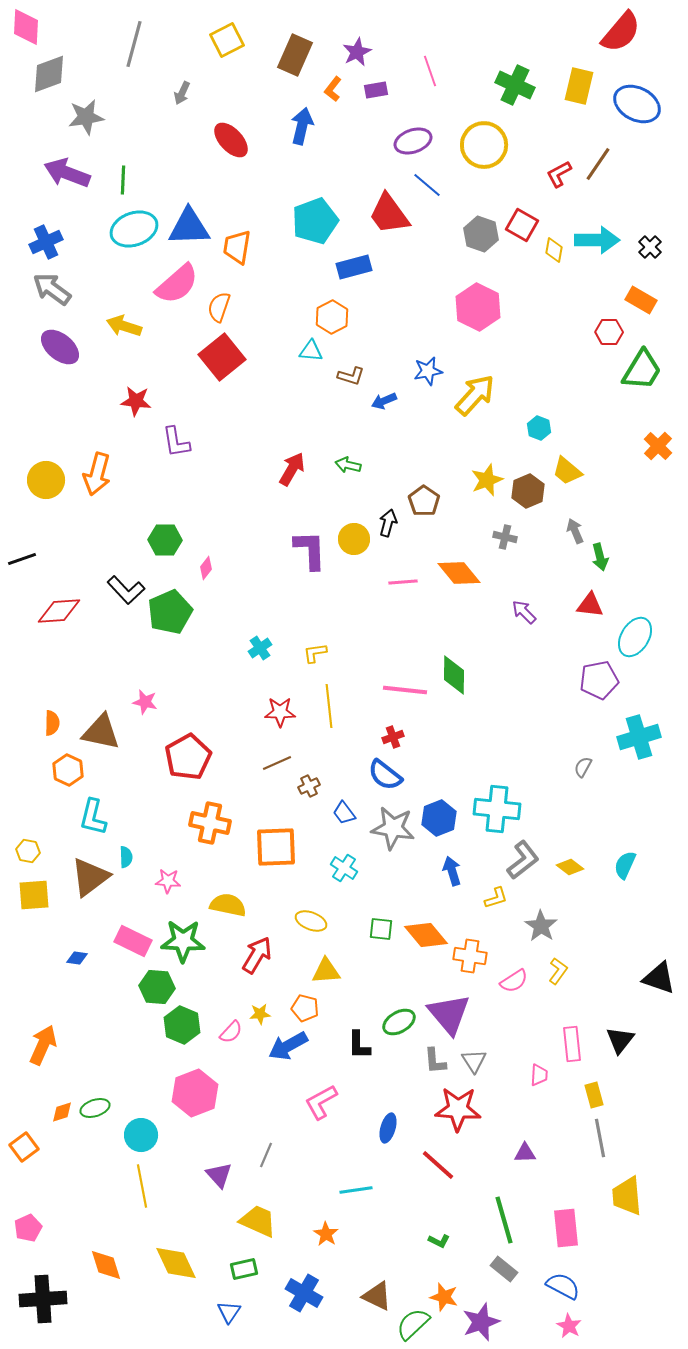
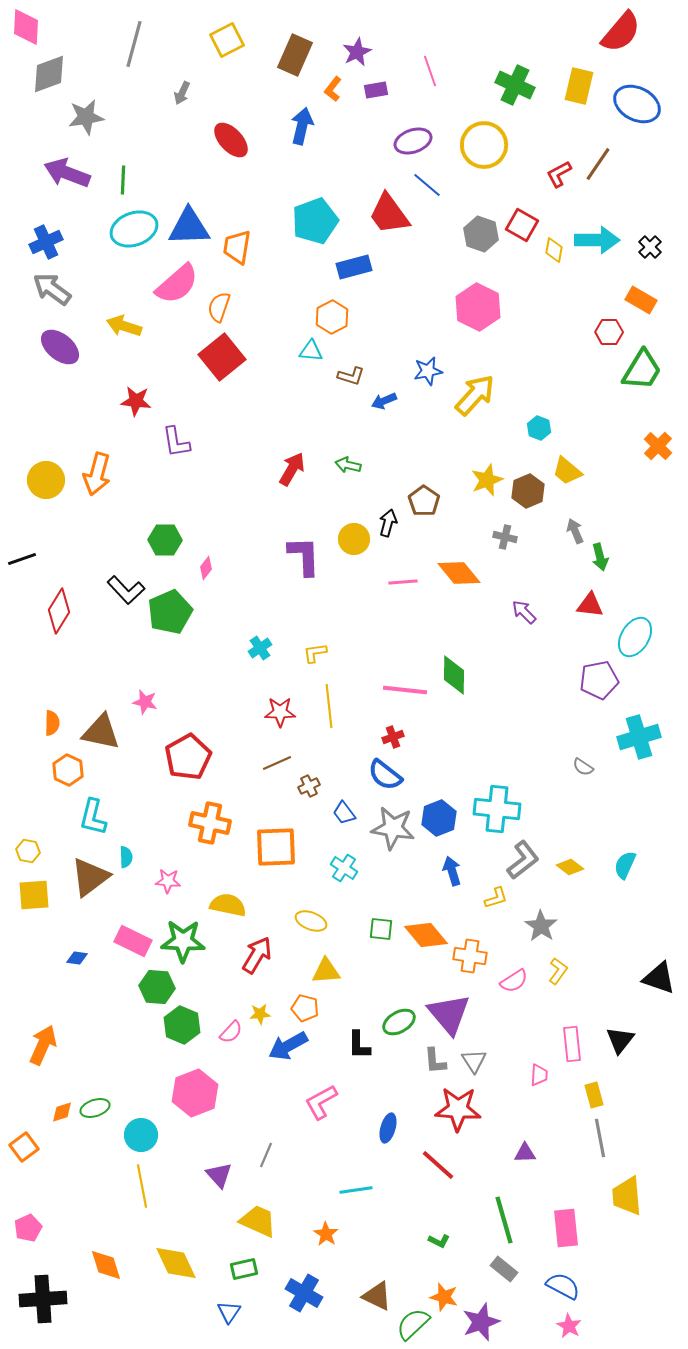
purple L-shape at (310, 550): moved 6 px left, 6 px down
red diamond at (59, 611): rotated 54 degrees counterclockwise
gray semicircle at (583, 767): rotated 85 degrees counterclockwise
